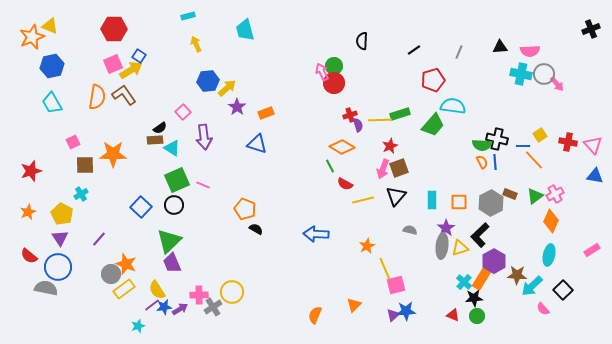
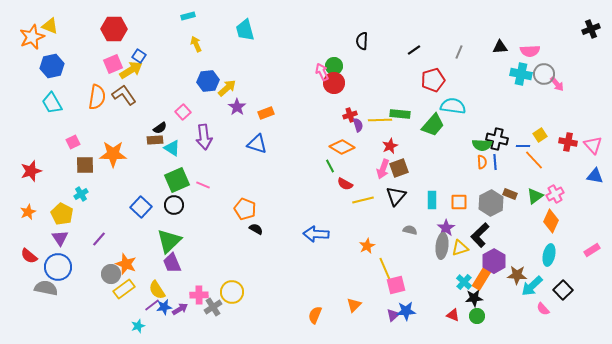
green rectangle at (400, 114): rotated 24 degrees clockwise
orange semicircle at (482, 162): rotated 24 degrees clockwise
